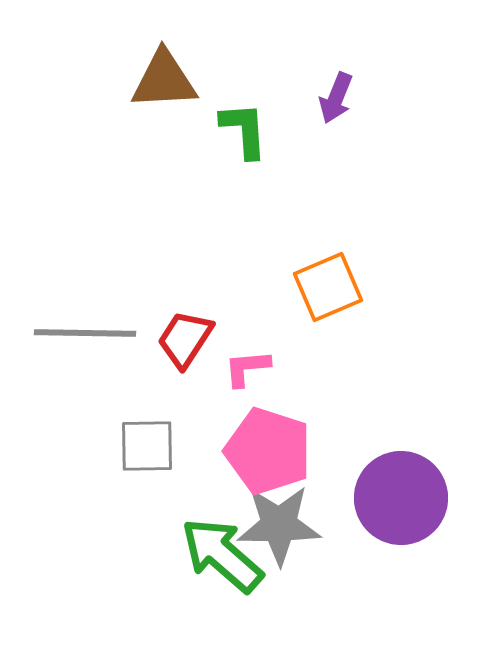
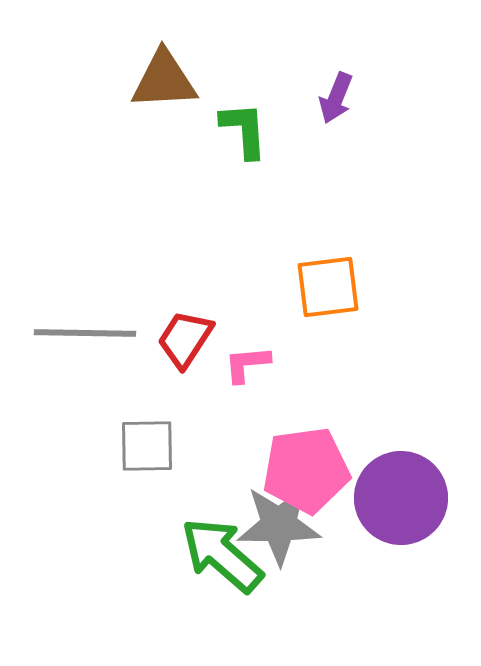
orange square: rotated 16 degrees clockwise
pink L-shape: moved 4 px up
pink pentagon: moved 38 px right, 19 px down; rotated 26 degrees counterclockwise
